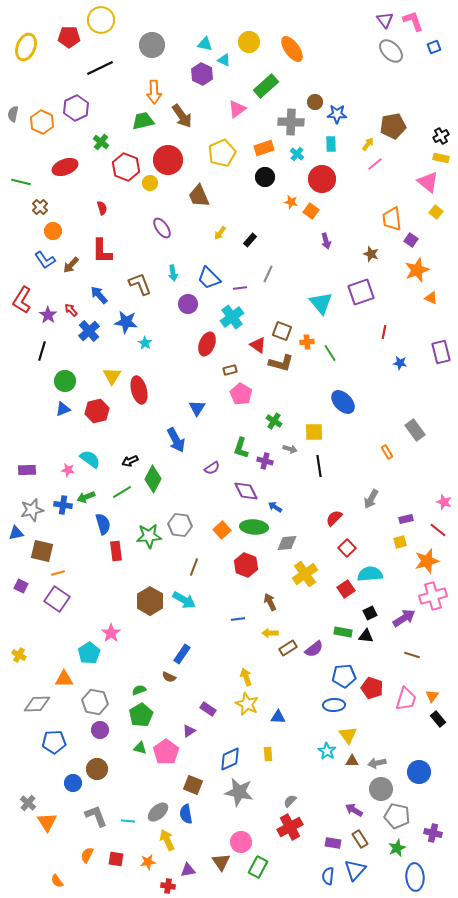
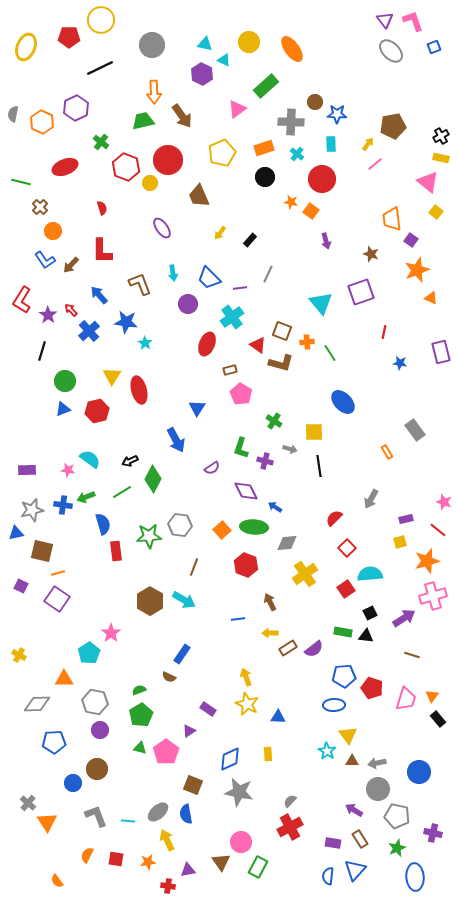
gray circle at (381, 789): moved 3 px left
